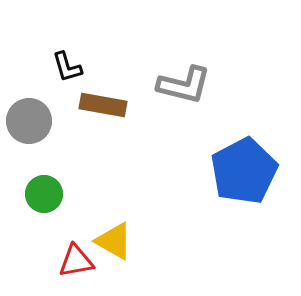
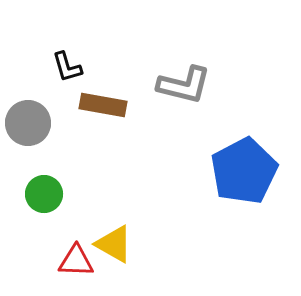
gray circle: moved 1 px left, 2 px down
yellow triangle: moved 3 px down
red triangle: rotated 12 degrees clockwise
